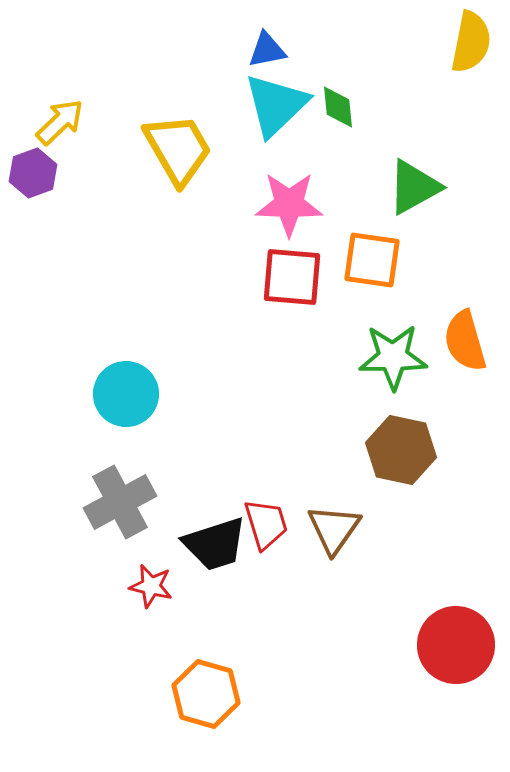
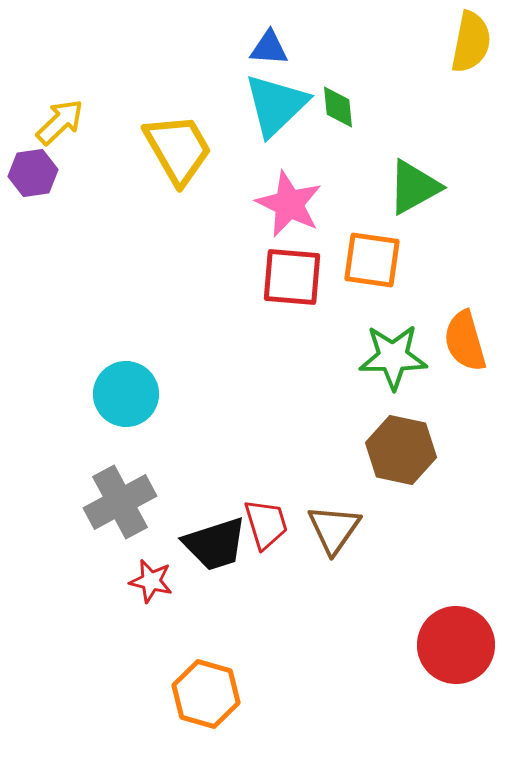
blue triangle: moved 2 px right, 2 px up; rotated 15 degrees clockwise
purple hexagon: rotated 12 degrees clockwise
pink star: rotated 24 degrees clockwise
red star: moved 5 px up
